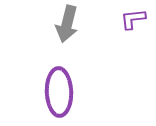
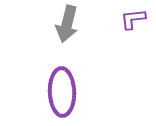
purple ellipse: moved 3 px right
